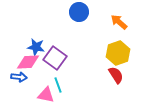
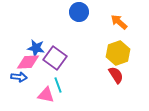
blue star: moved 1 px down
